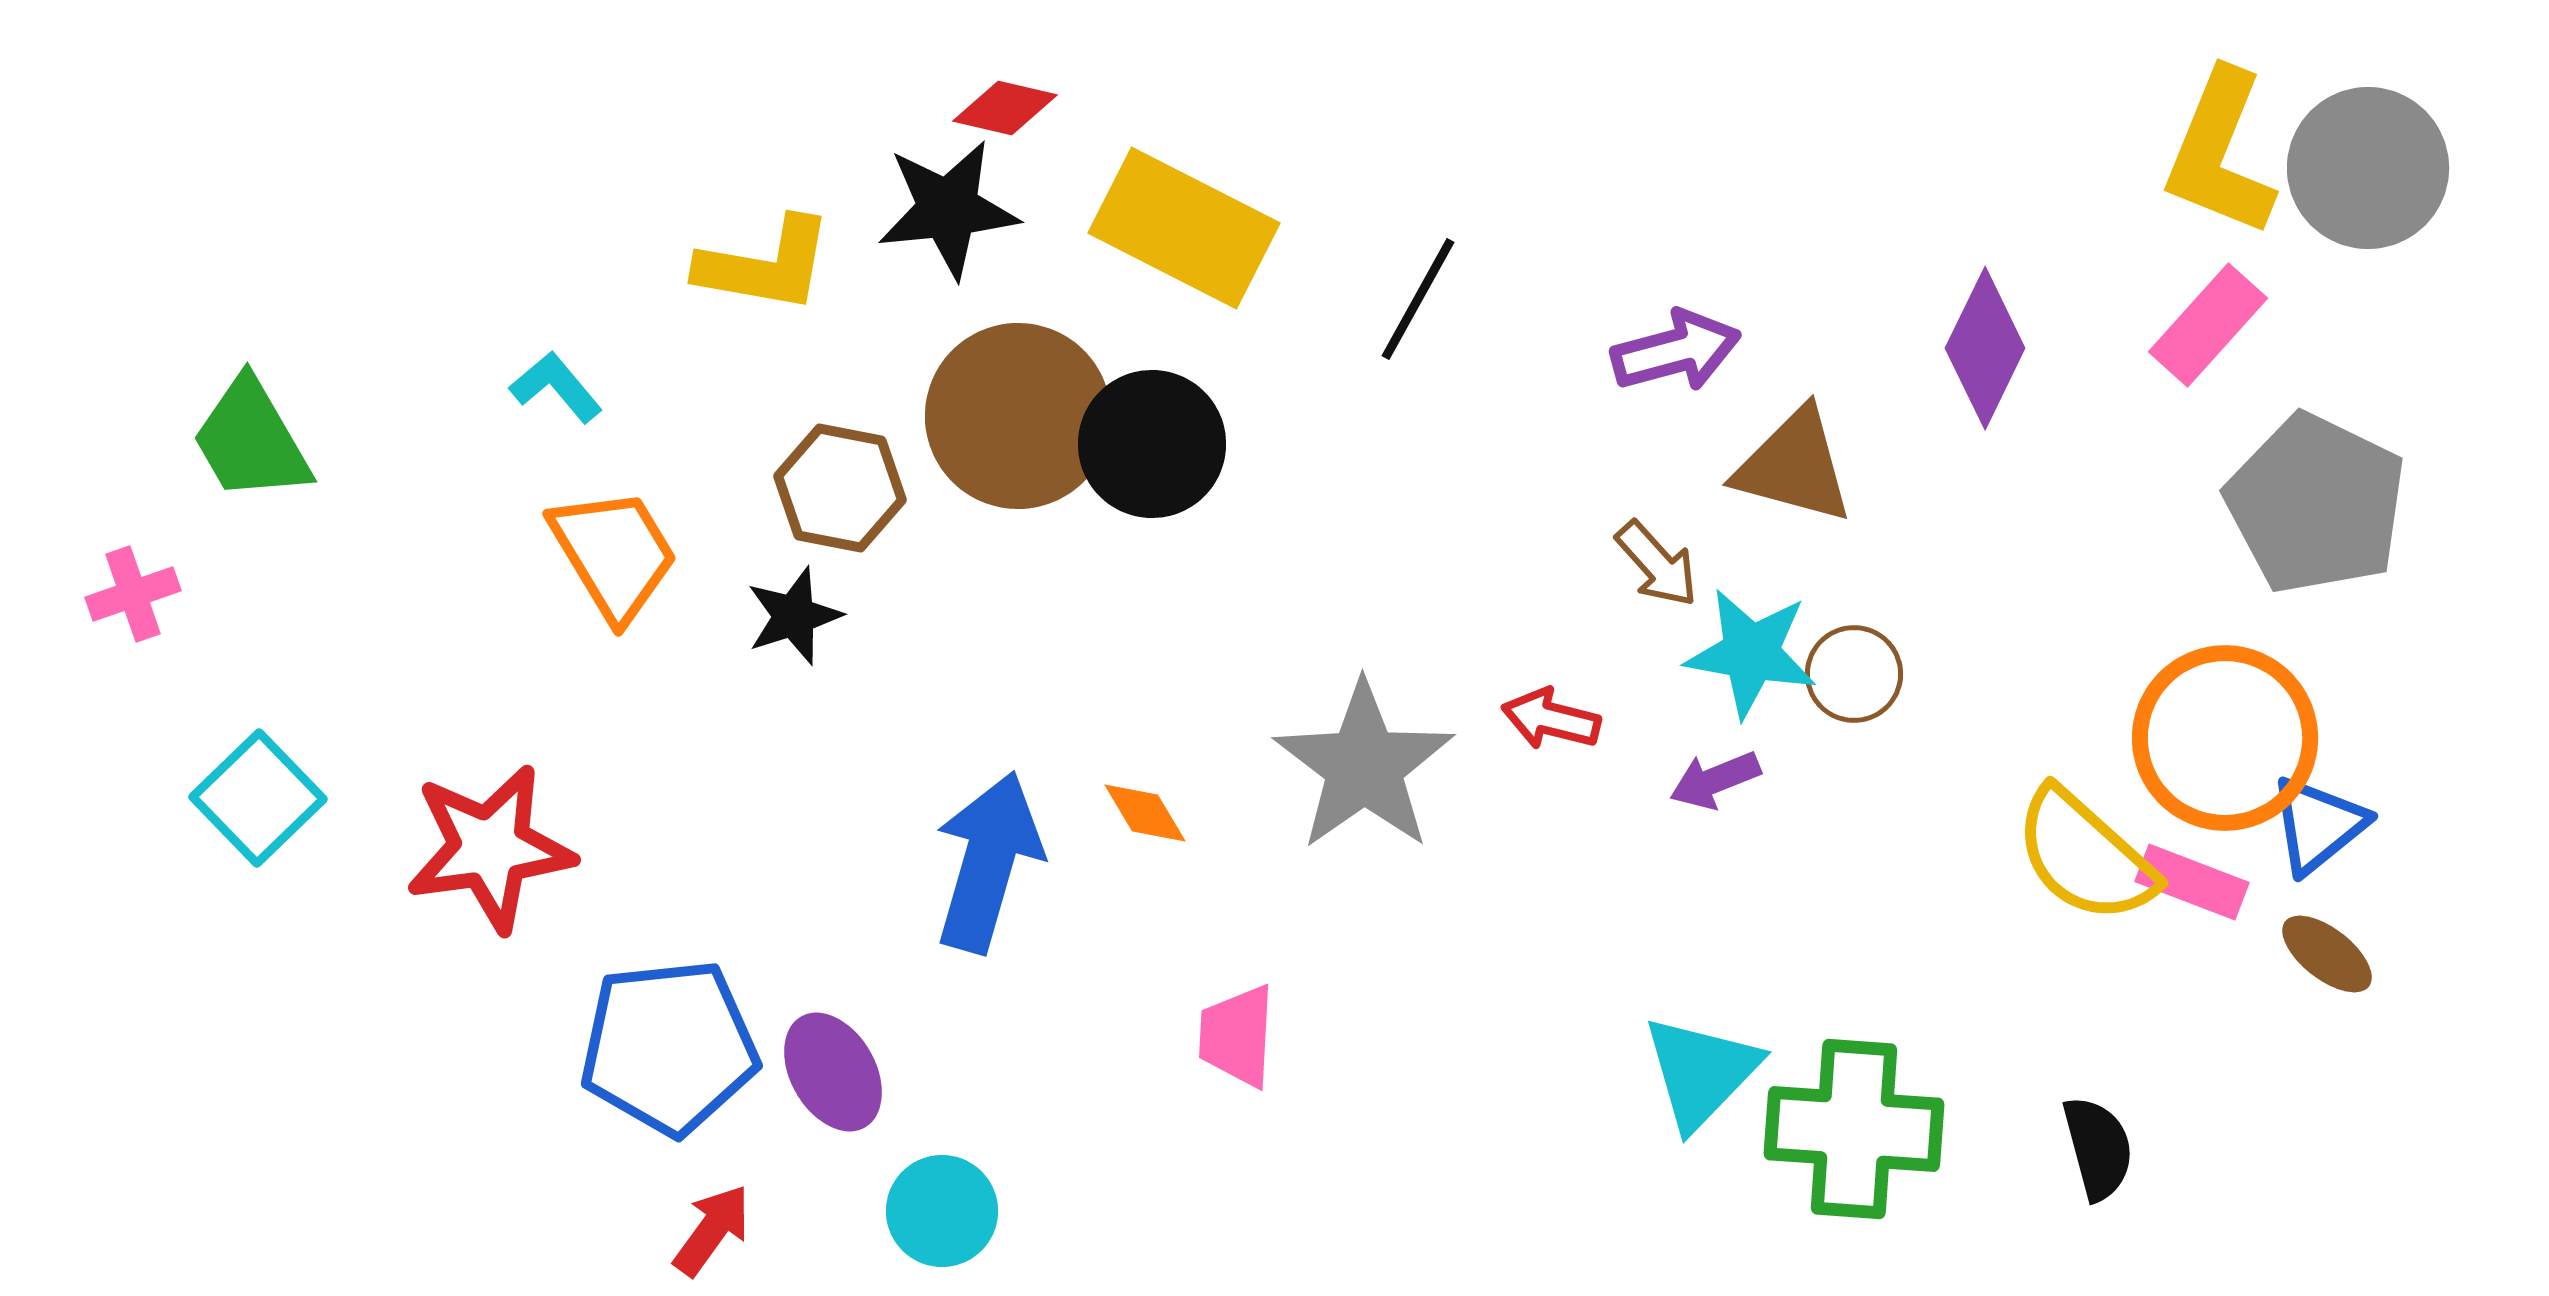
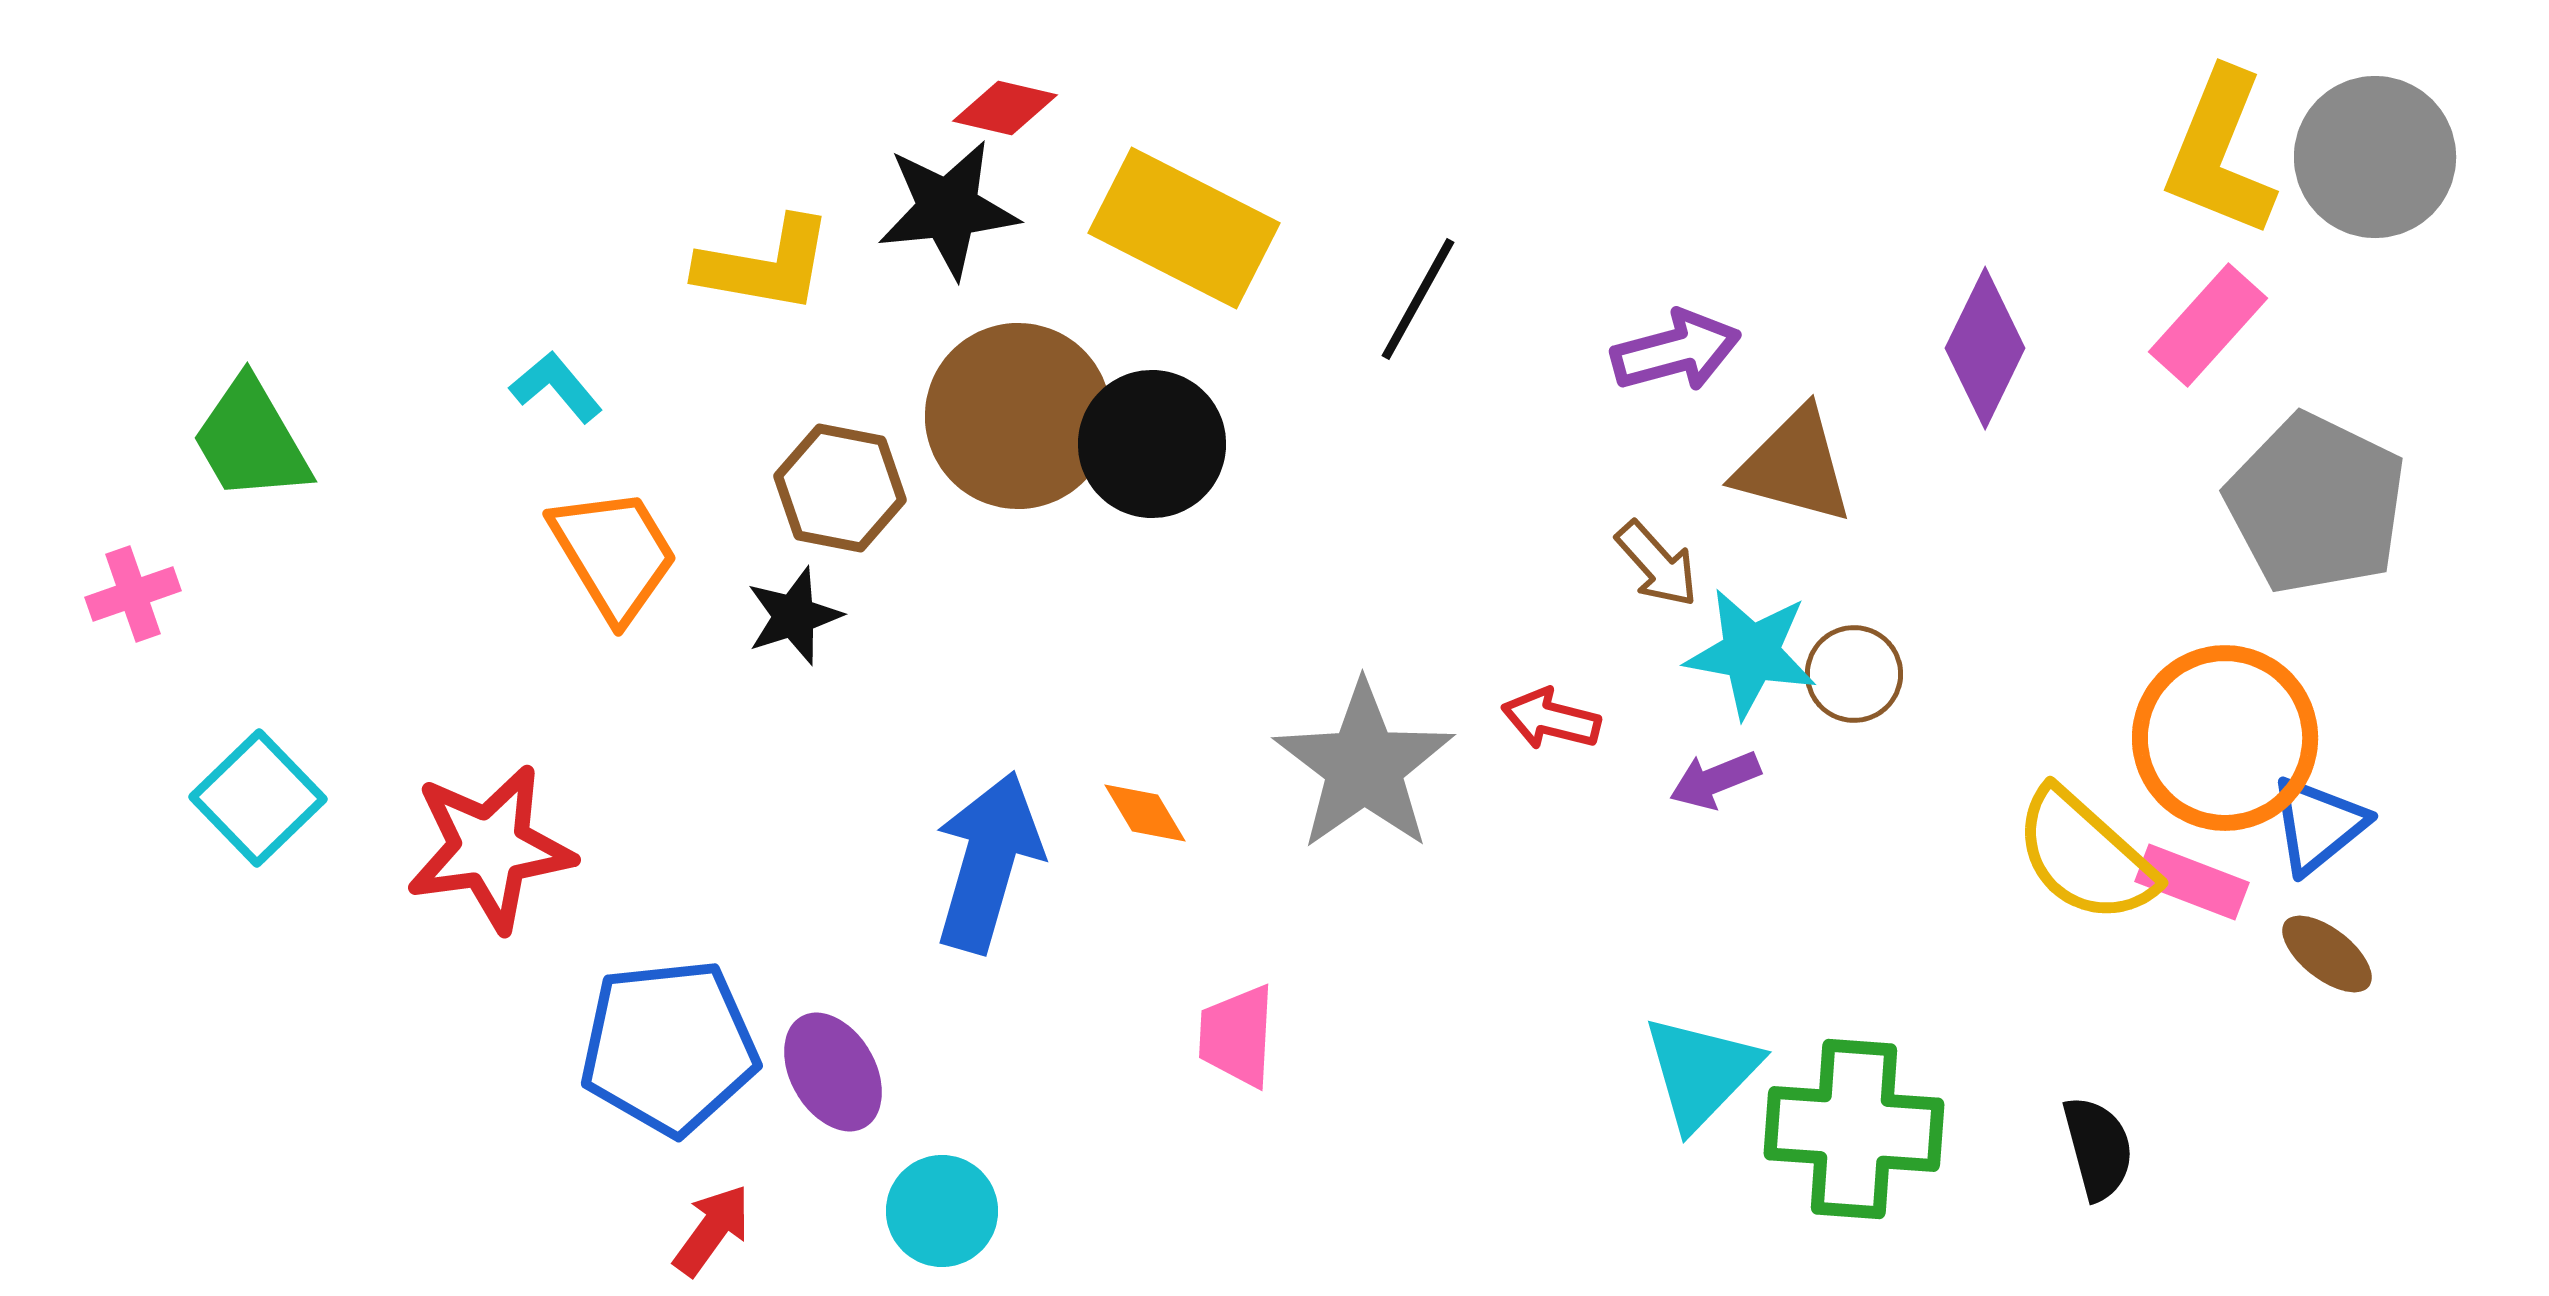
gray circle at (2368, 168): moved 7 px right, 11 px up
